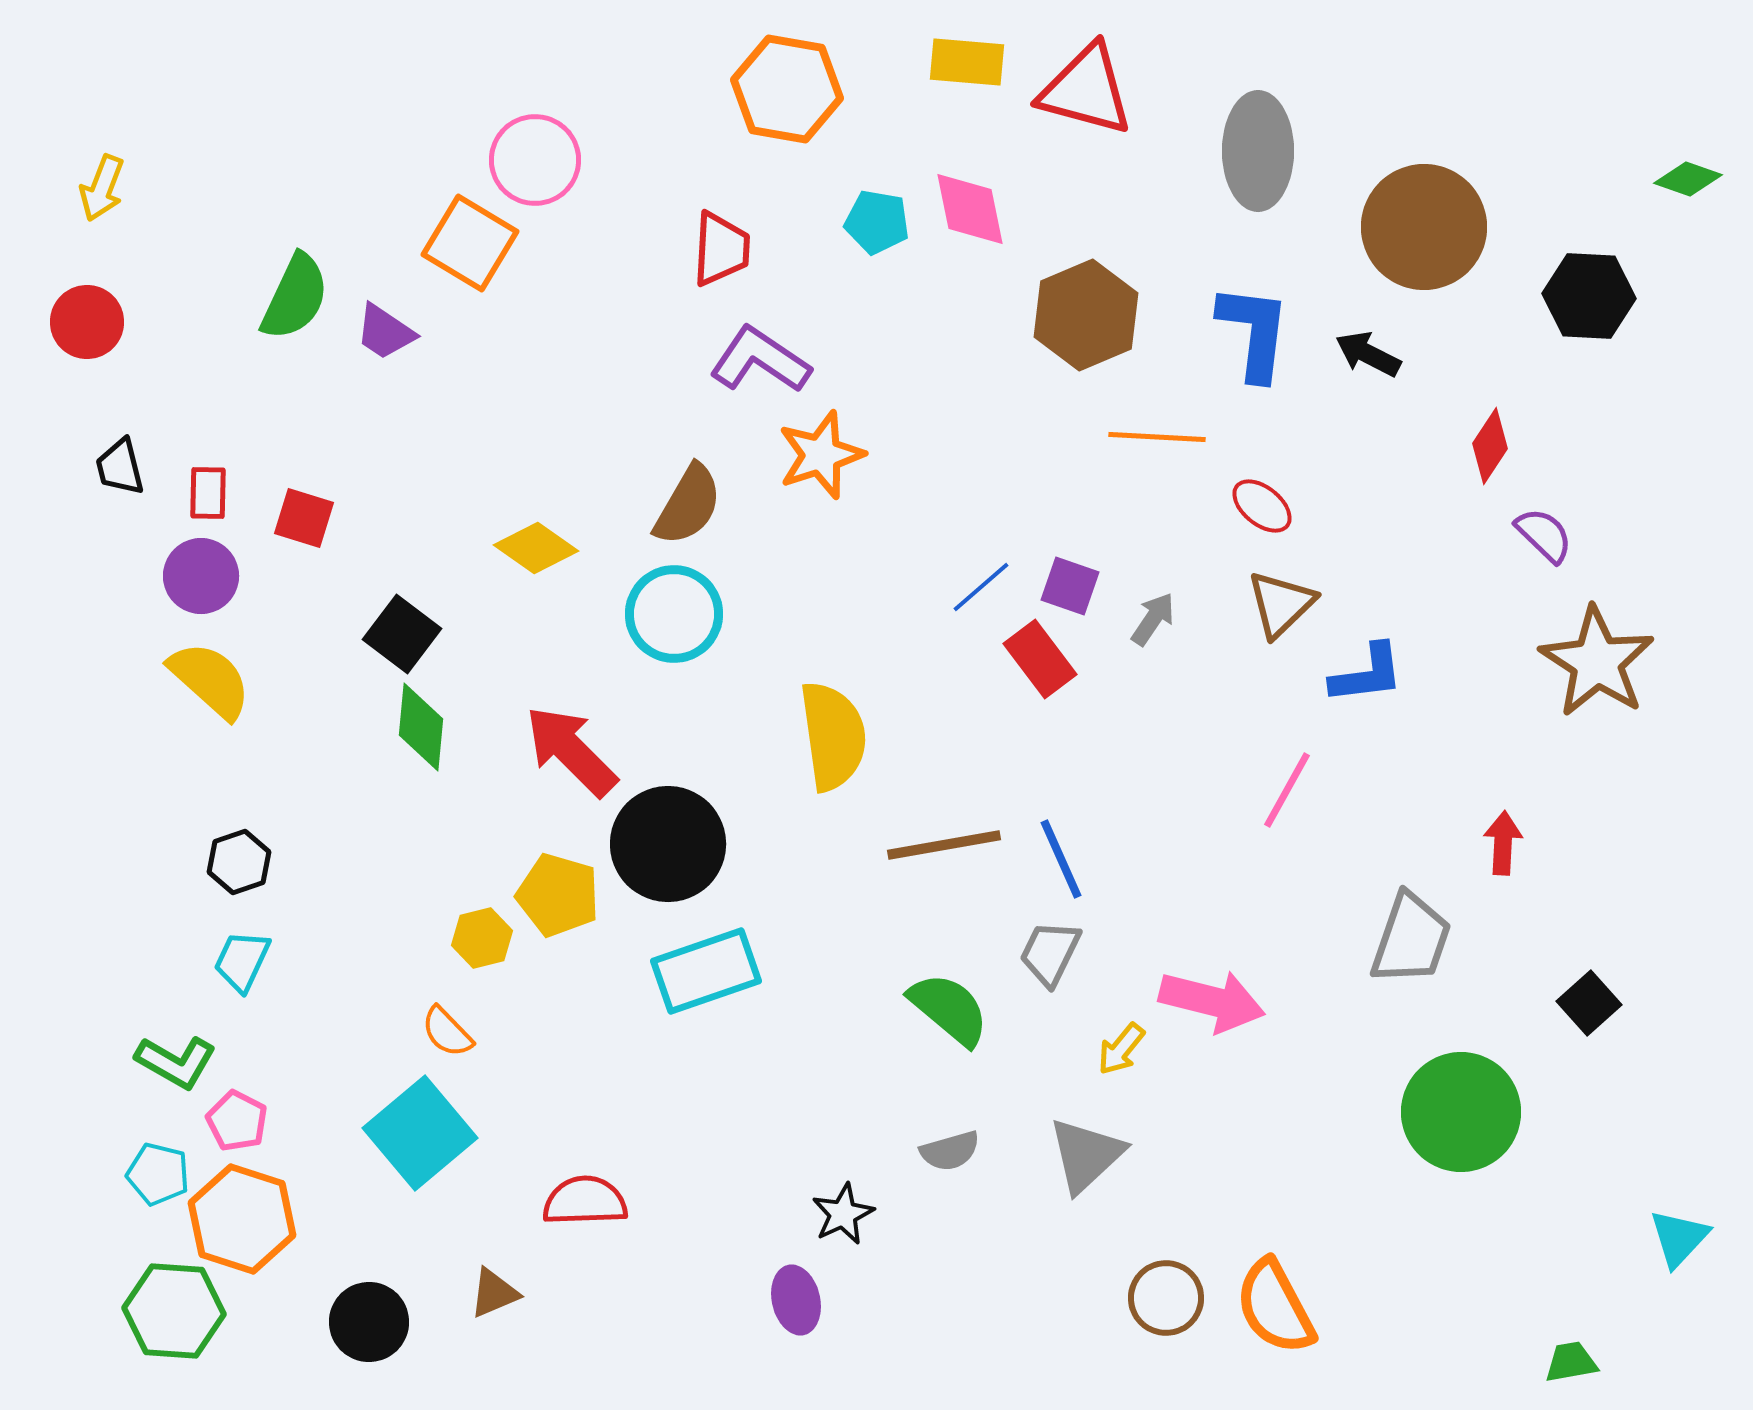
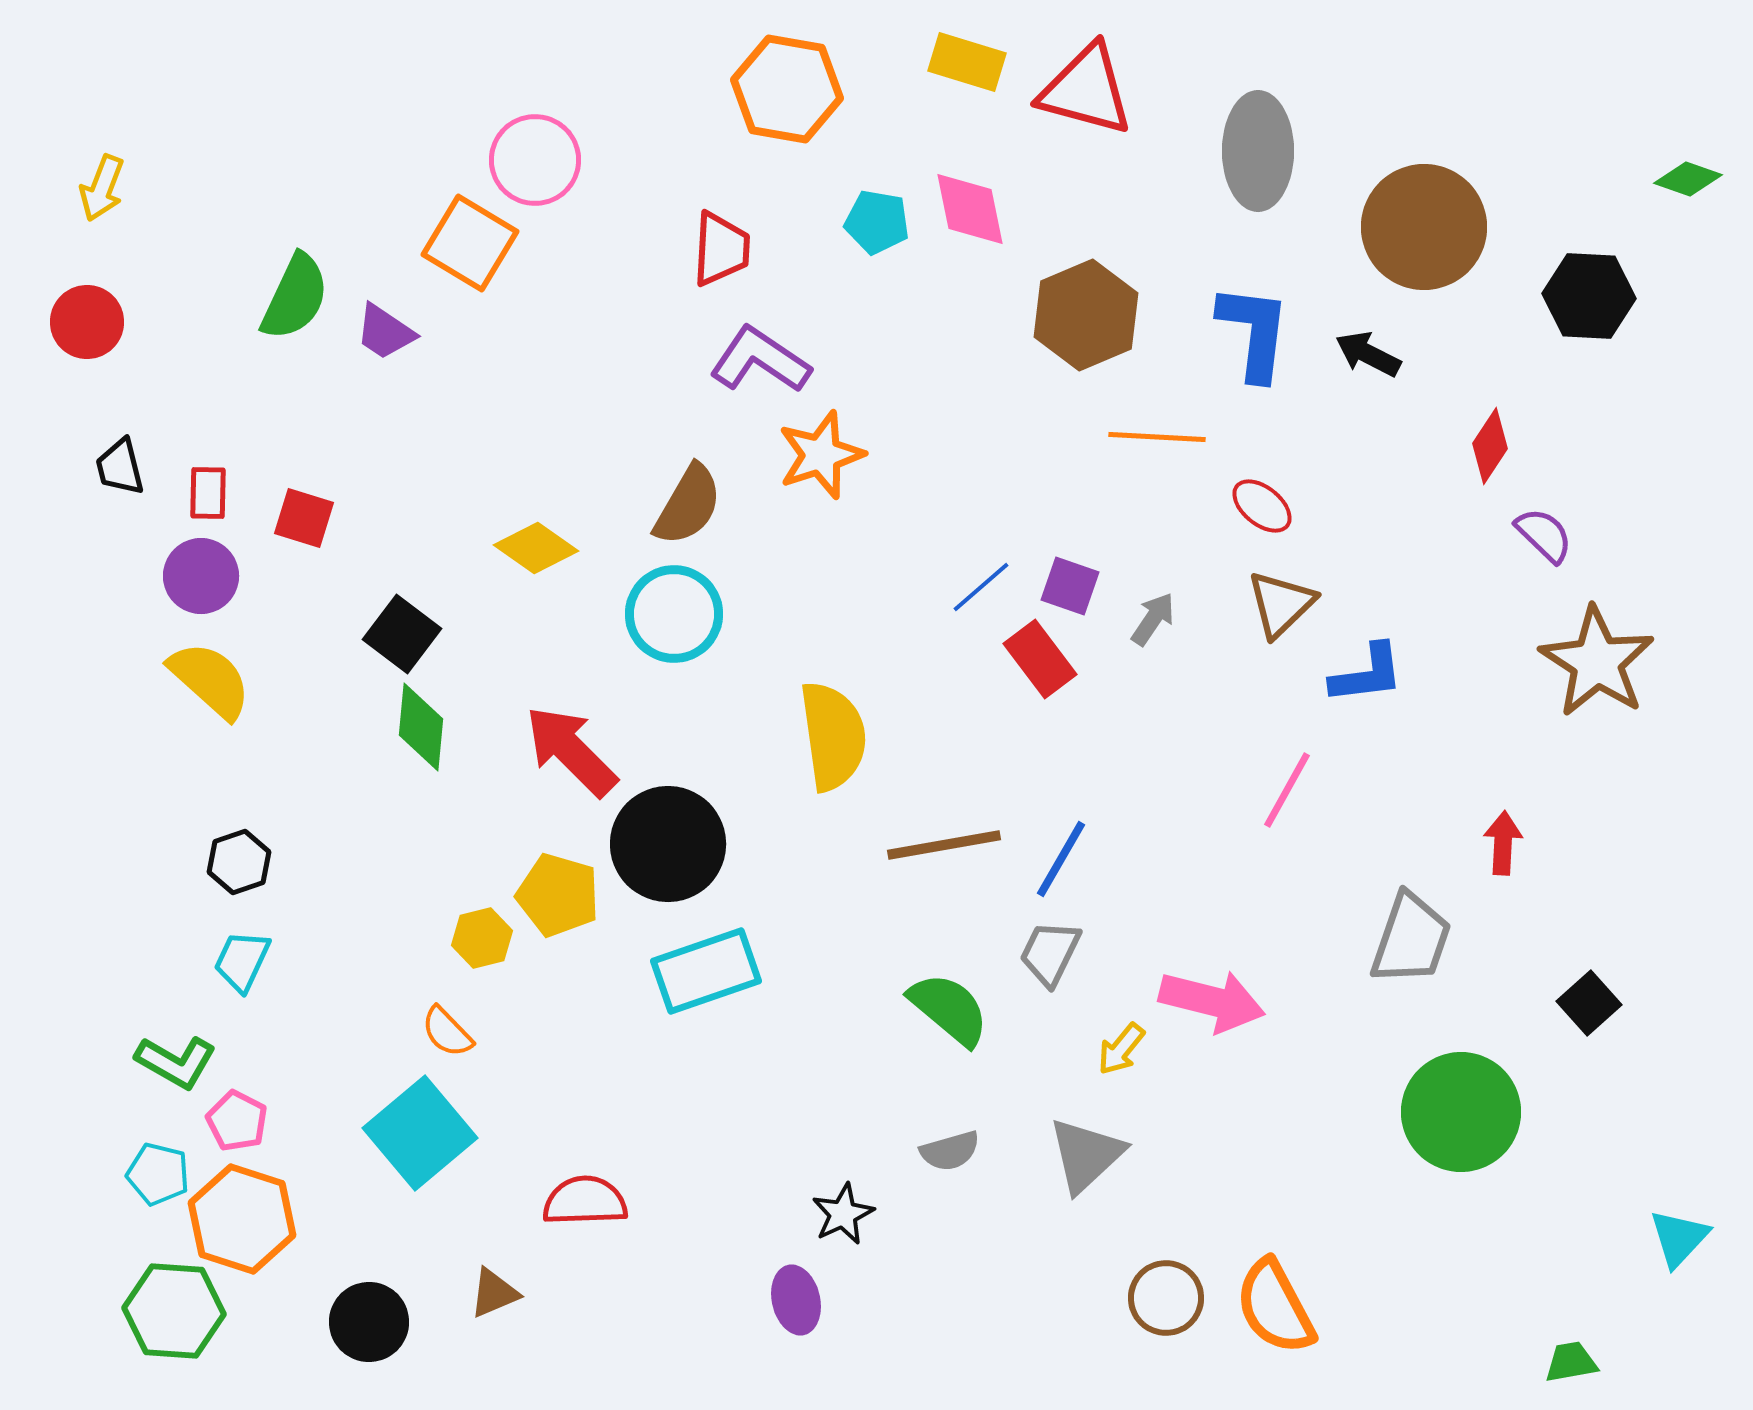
yellow rectangle at (967, 62): rotated 12 degrees clockwise
blue line at (1061, 859): rotated 54 degrees clockwise
